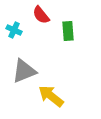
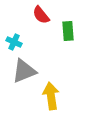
cyan cross: moved 12 px down
yellow arrow: rotated 44 degrees clockwise
